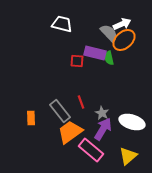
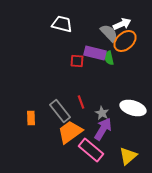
orange ellipse: moved 1 px right, 1 px down
white ellipse: moved 1 px right, 14 px up
